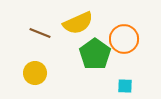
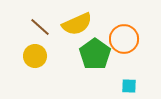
yellow semicircle: moved 1 px left, 1 px down
brown line: moved 6 px up; rotated 20 degrees clockwise
yellow circle: moved 17 px up
cyan square: moved 4 px right
